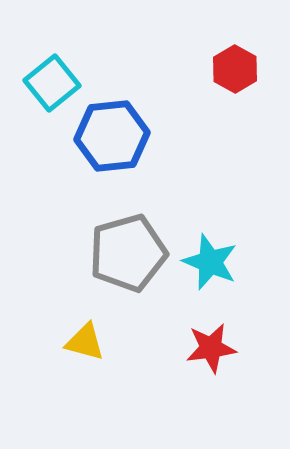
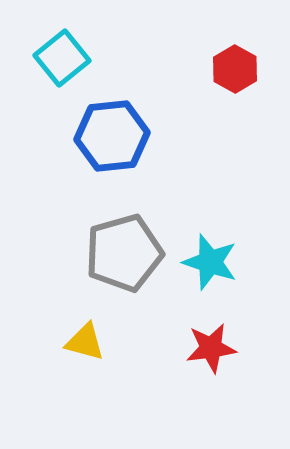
cyan square: moved 10 px right, 25 px up
gray pentagon: moved 4 px left
cyan star: rotated 4 degrees counterclockwise
